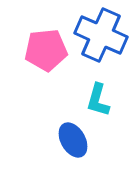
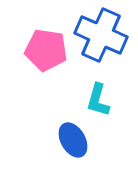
pink pentagon: rotated 15 degrees clockwise
